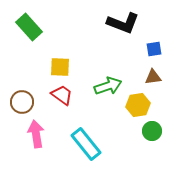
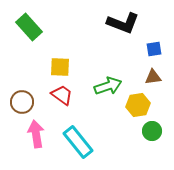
cyan rectangle: moved 8 px left, 2 px up
